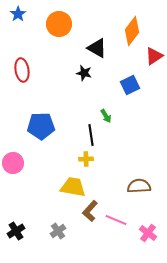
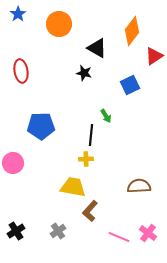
red ellipse: moved 1 px left, 1 px down
black line: rotated 15 degrees clockwise
pink line: moved 3 px right, 17 px down
